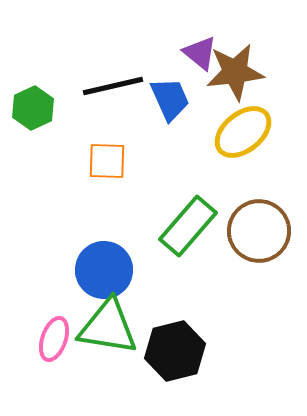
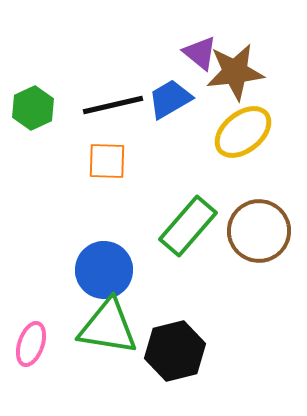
black line: moved 19 px down
blue trapezoid: rotated 96 degrees counterclockwise
pink ellipse: moved 23 px left, 5 px down
